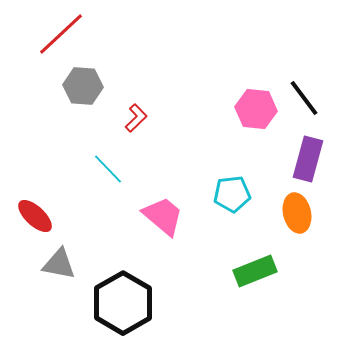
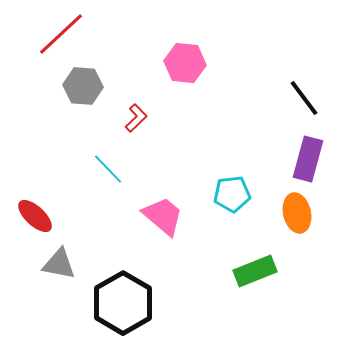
pink hexagon: moved 71 px left, 46 px up
